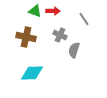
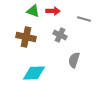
green triangle: moved 2 px left
gray line: rotated 40 degrees counterclockwise
gray semicircle: moved 10 px down
cyan diamond: moved 2 px right
